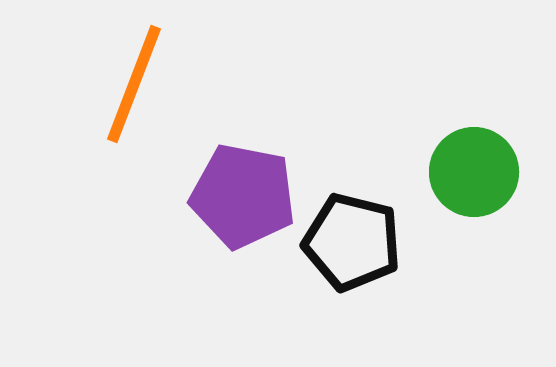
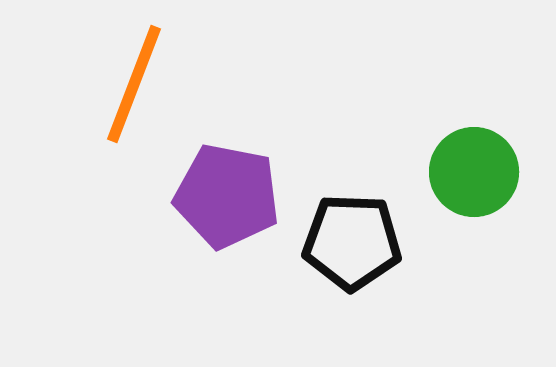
purple pentagon: moved 16 px left
black pentagon: rotated 12 degrees counterclockwise
